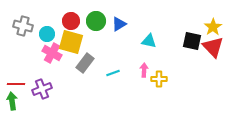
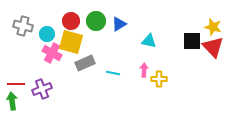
yellow star: rotated 24 degrees counterclockwise
black square: rotated 12 degrees counterclockwise
gray rectangle: rotated 30 degrees clockwise
cyan line: rotated 32 degrees clockwise
